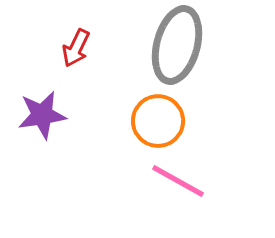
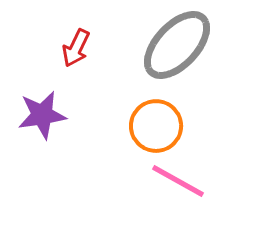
gray ellipse: rotated 28 degrees clockwise
orange circle: moved 2 px left, 5 px down
